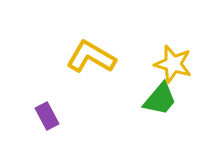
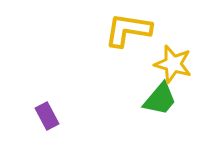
yellow L-shape: moved 37 px right, 27 px up; rotated 21 degrees counterclockwise
